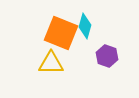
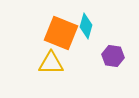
cyan diamond: moved 1 px right
purple hexagon: moved 6 px right; rotated 10 degrees counterclockwise
